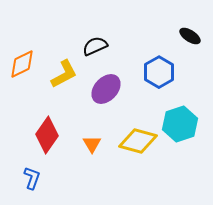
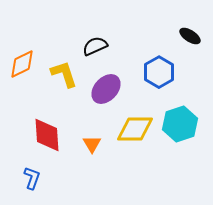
yellow L-shape: rotated 80 degrees counterclockwise
red diamond: rotated 39 degrees counterclockwise
yellow diamond: moved 3 px left, 12 px up; rotated 15 degrees counterclockwise
